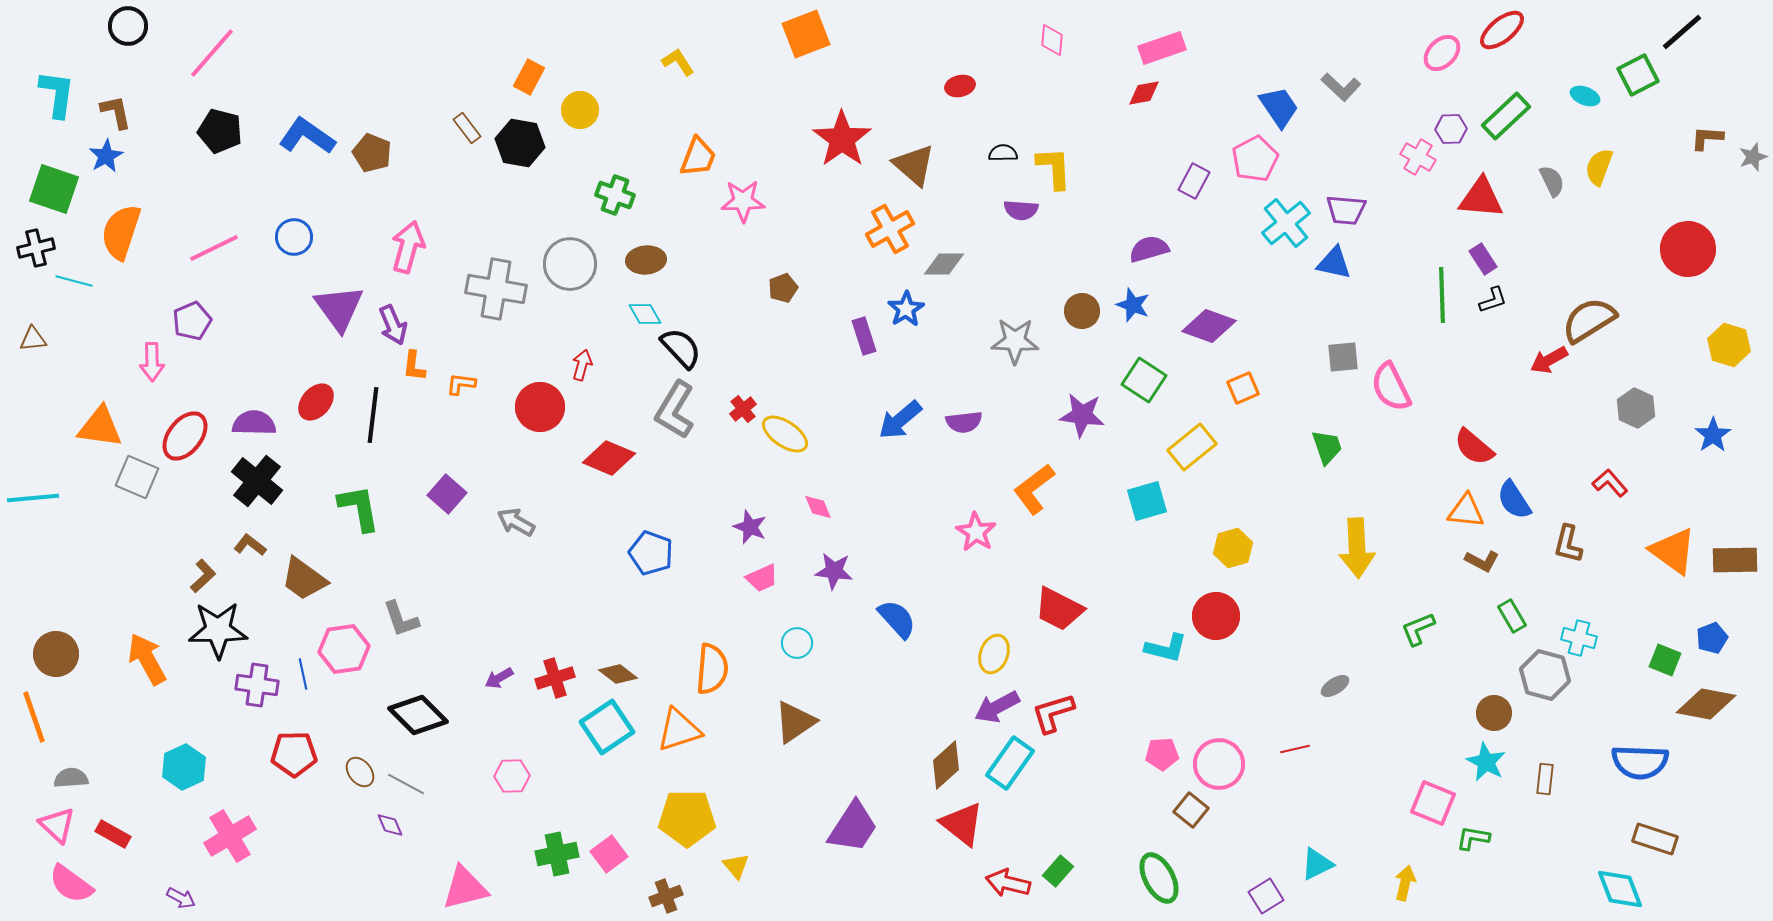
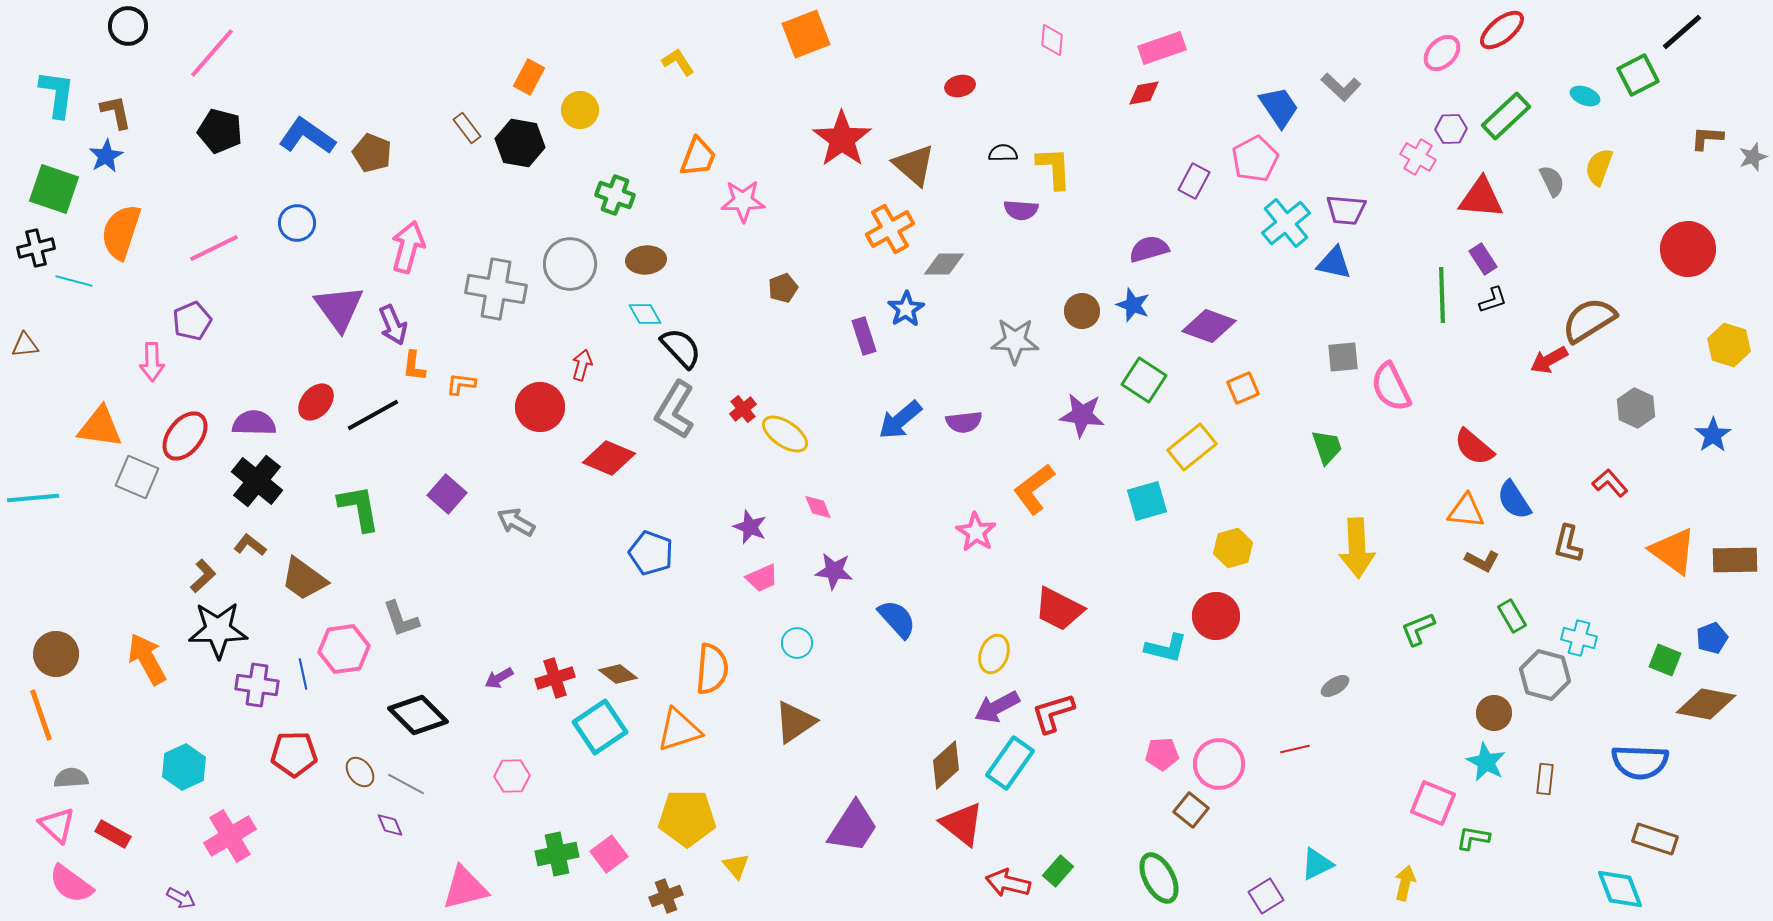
blue circle at (294, 237): moved 3 px right, 14 px up
brown triangle at (33, 339): moved 8 px left, 6 px down
black line at (373, 415): rotated 54 degrees clockwise
orange line at (34, 717): moved 7 px right, 2 px up
cyan square at (607, 727): moved 7 px left
